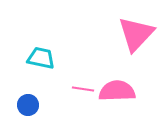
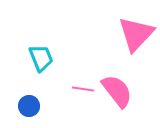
cyan trapezoid: rotated 56 degrees clockwise
pink semicircle: rotated 54 degrees clockwise
blue circle: moved 1 px right, 1 px down
